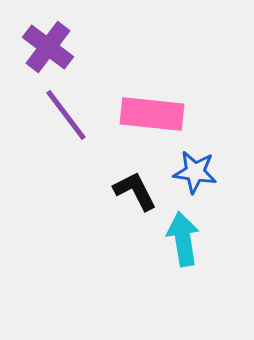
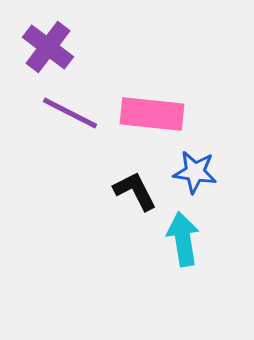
purple line: moved 4 px right, 2 px up; rotated 26 degrees counterclockwise
